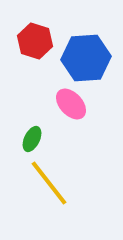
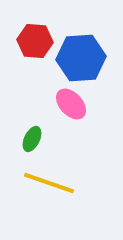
red hexagon: rotated 12 degrees counterclockwise
blue hexagon: moved 5 px left
yellow line: rotated 33 degrees counterclockwise
